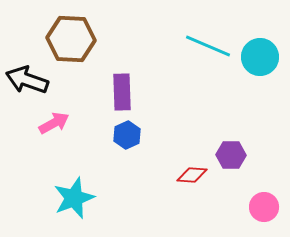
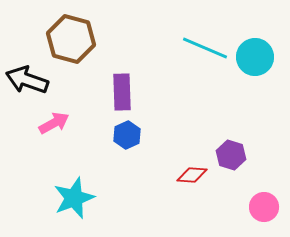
brown hexagon: rotated 12 degrees clockwise
cyan line: moved 3 px left, 2 px down
cyan circle: moved 5 px left
purple hexagon: rotated 16 degrees clockwise
